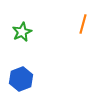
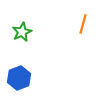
blue hexagon: moved 2 px left, 1 px up
